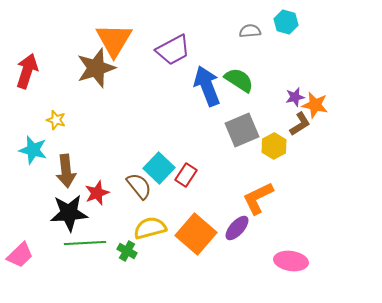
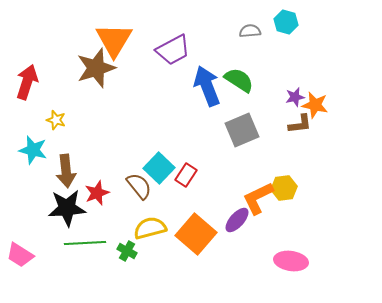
red arrow: moved 11 px down
brown L-shape: rotated 25 degrees clockwise
yellow hexagon: moved 10 px right, 42 px down; rotated 20 degrees clockwise
black star: moved 2 px left, 5 px up
purple ellipse: moved 8 px up
pink trapezoid: rotated 76 degrees clockwise
